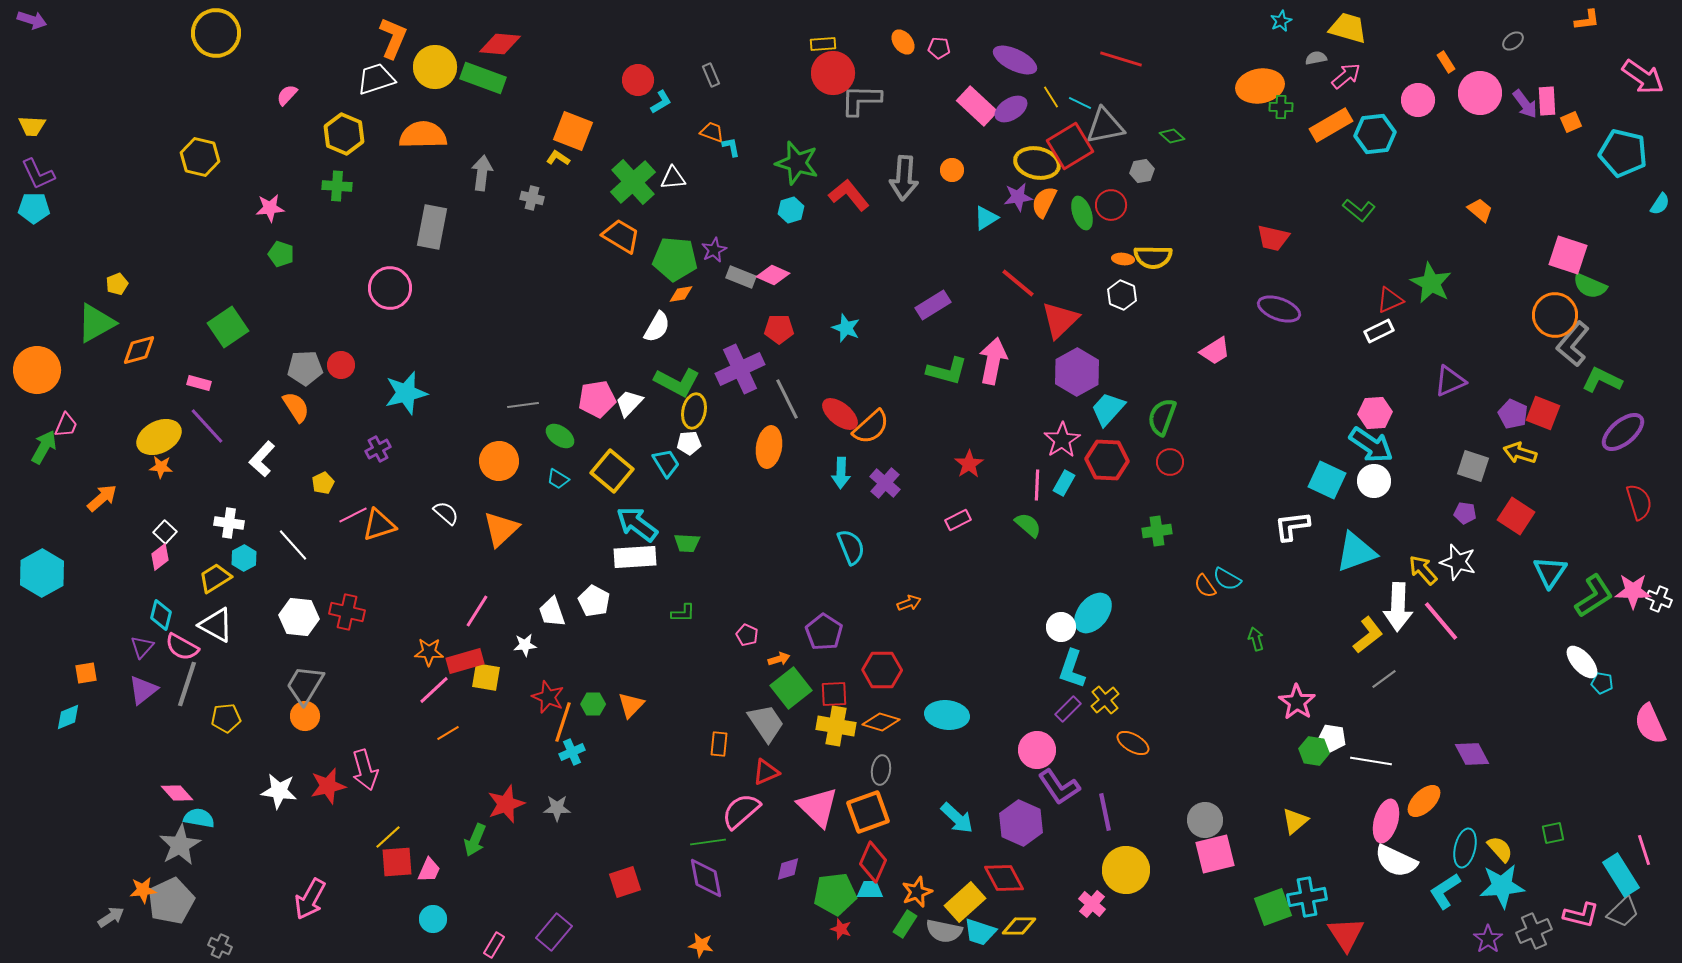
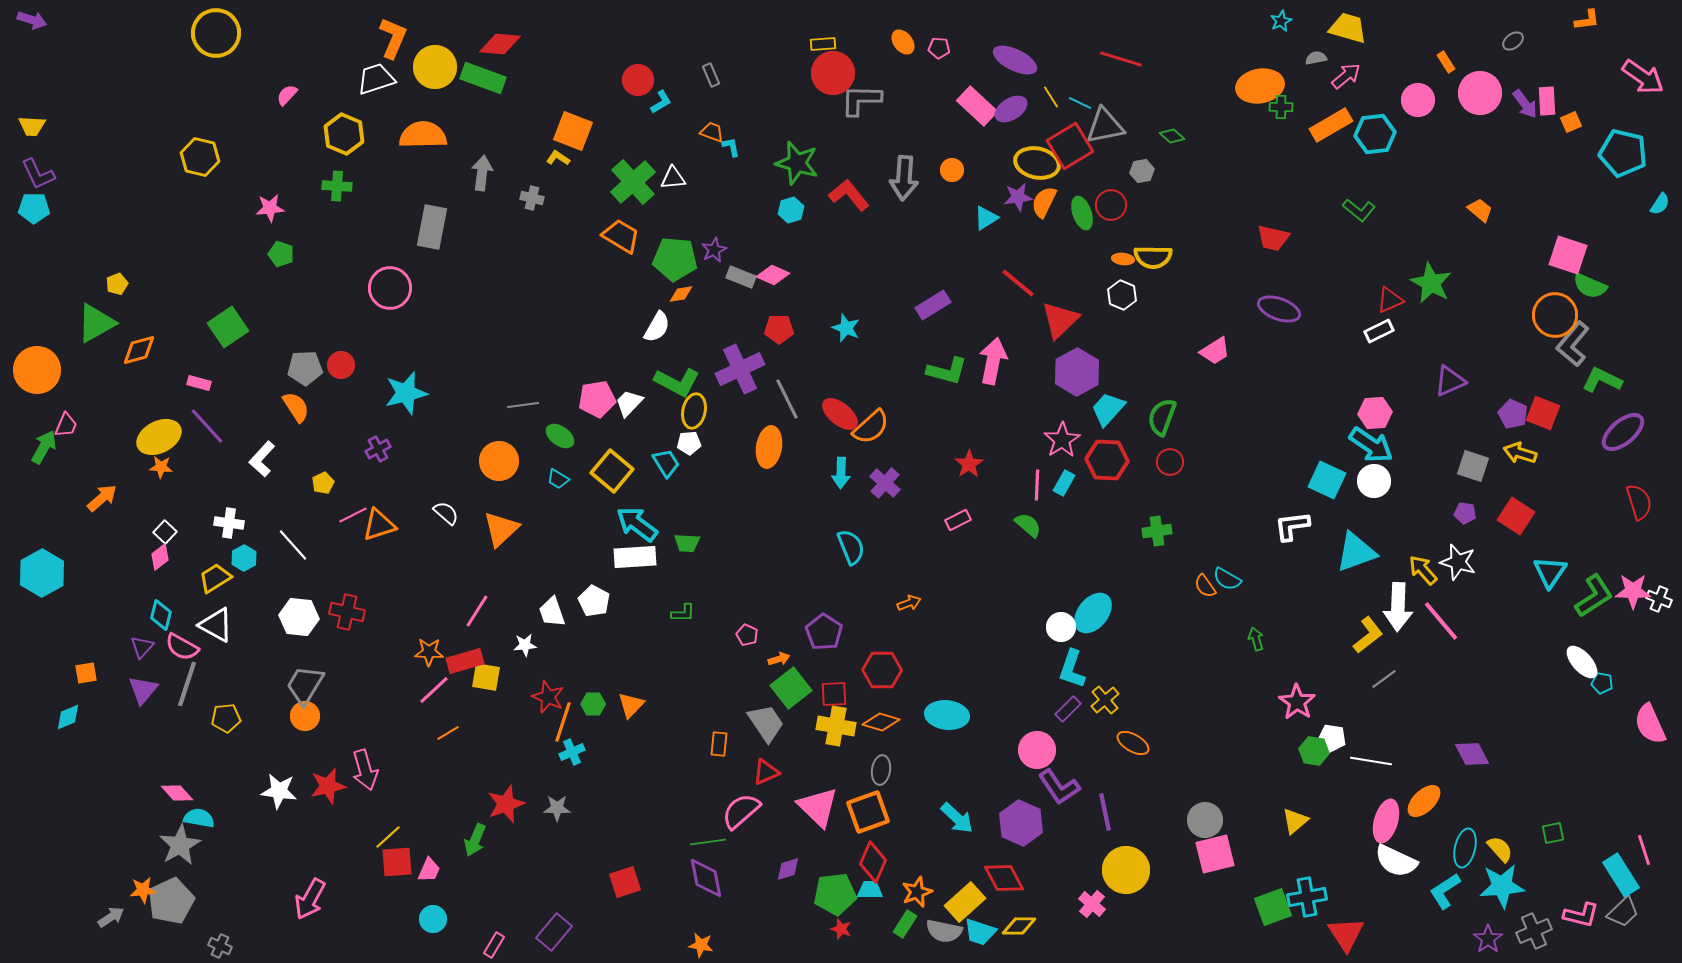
purple triangle at (143, 690): rotated 12 degrees counterclockwise
